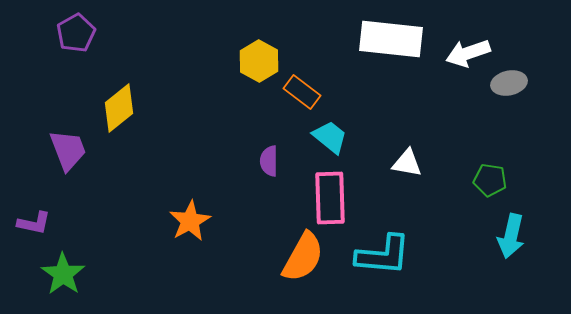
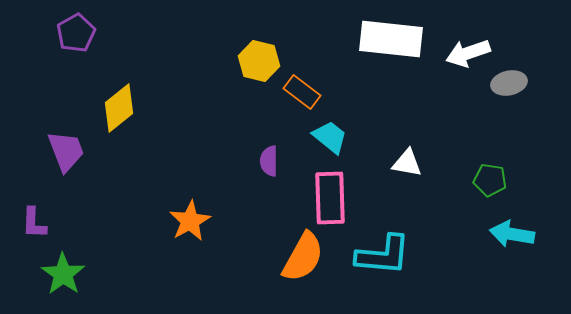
yellow hexagon: rotated 15 degrees counterclockwise
purple trapezoid: moved 2 px left, 1 px down
purple L-shape: rotated 80 degrees clockwise
cyan arrow: moved 1 px right, 2 px up; rotated 87 degrees clockwise
